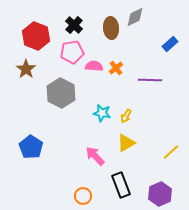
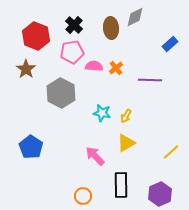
black rectangle: rotated 20 degrees clockwise
